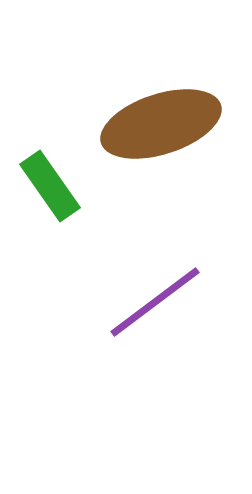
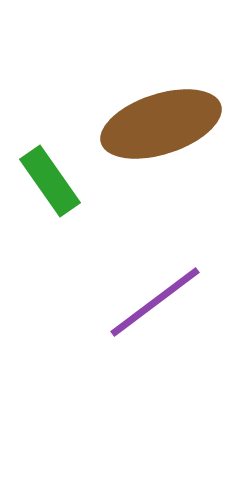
green rectangle: moved 5 px up
